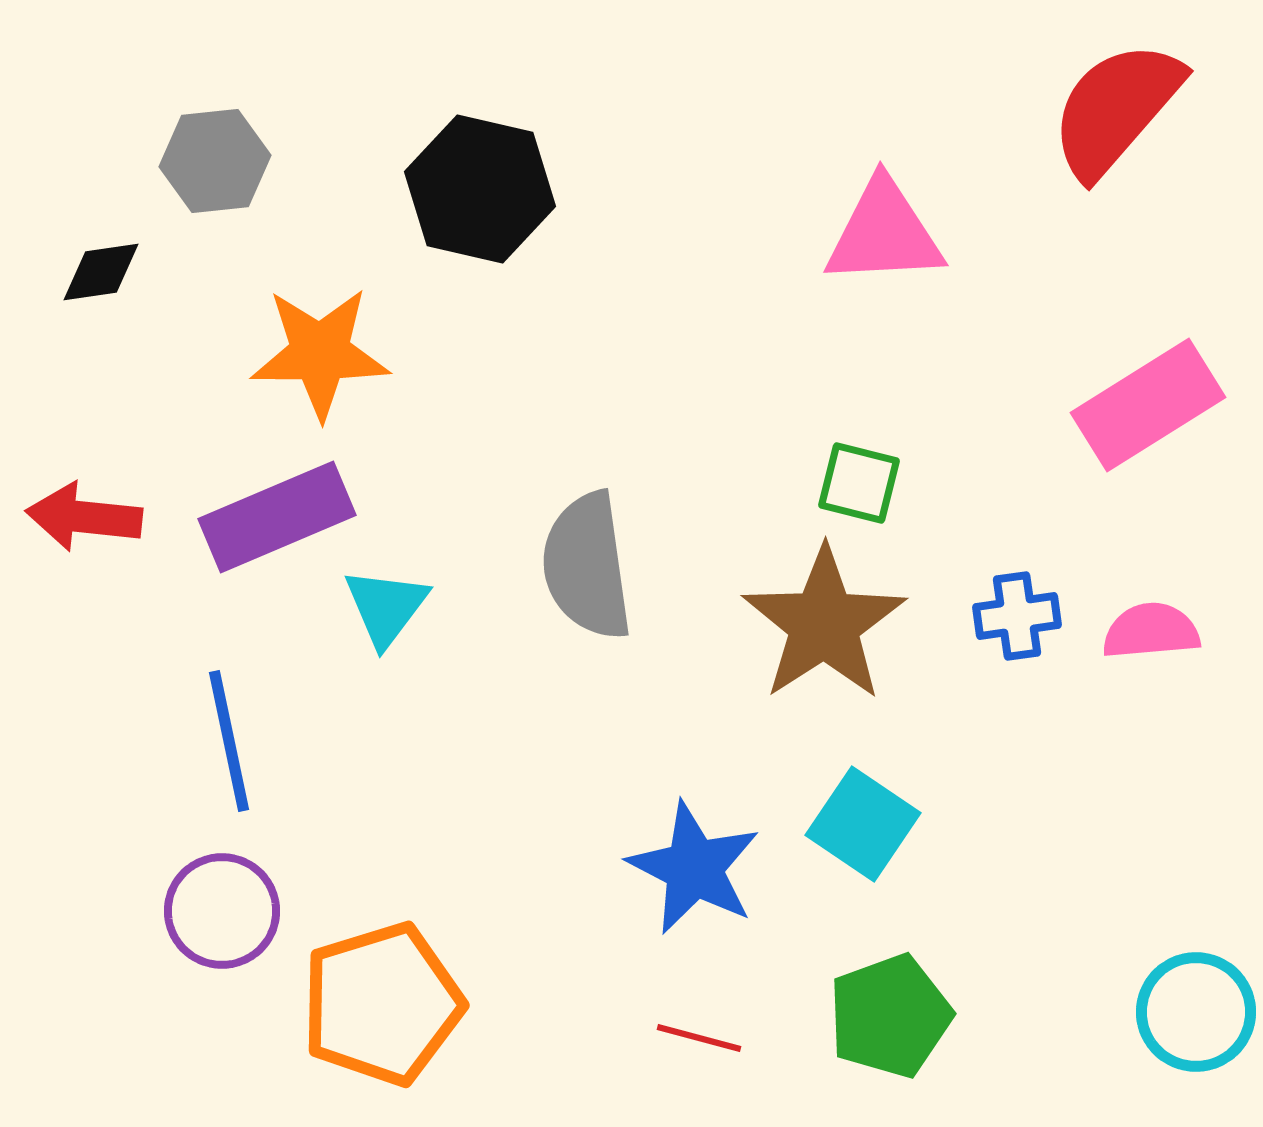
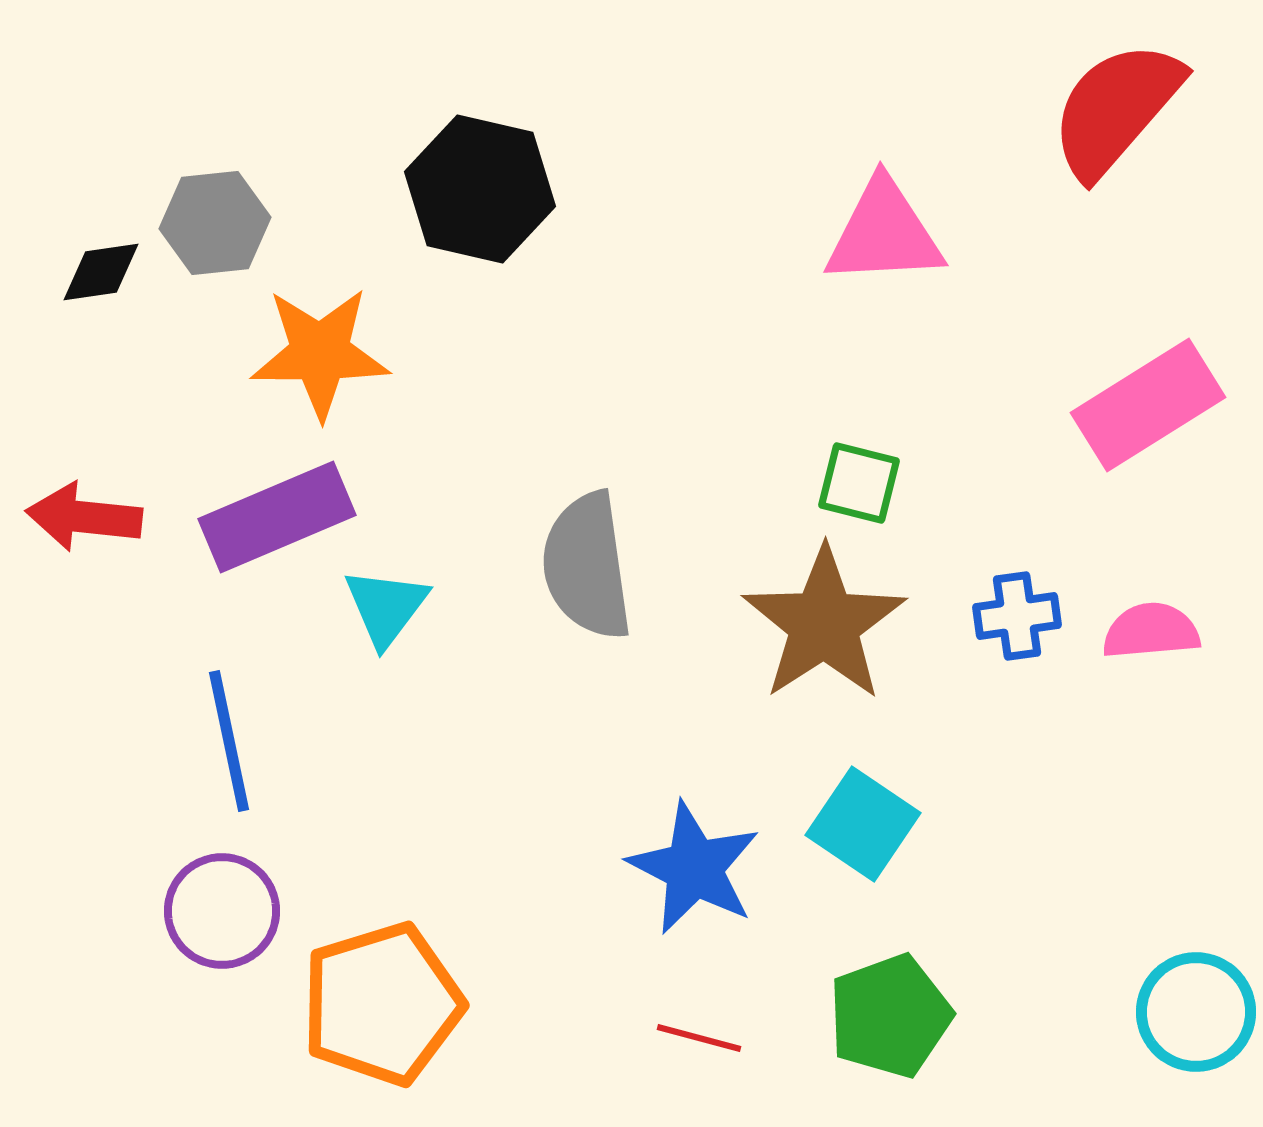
gray hexagon: moved 62 px down
